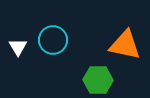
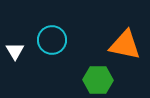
cyan circle: moved 1 px left
white triangle: moved 3 px left, 4 px down
